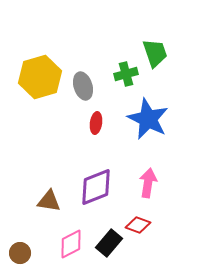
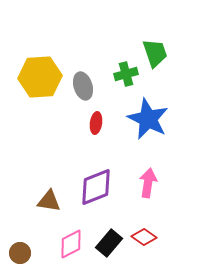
yellow hexagon: rotated 12 degrees clockwise
red diamond: moved 6 px right, 12 px down; rotated 15 degrees clockwise
